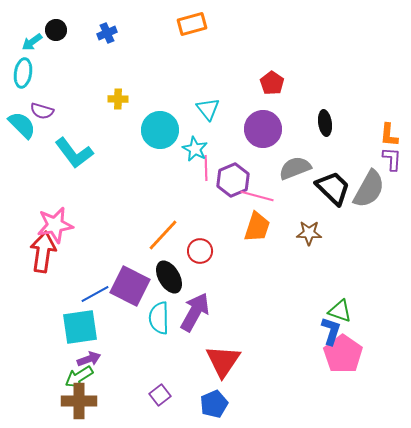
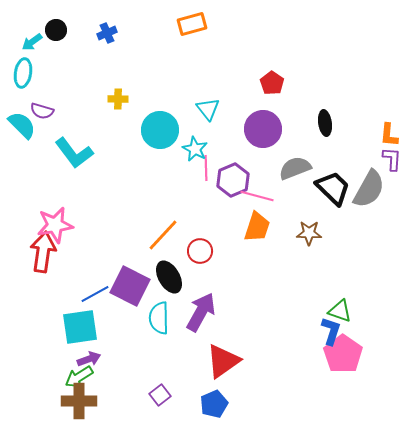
purple arrow at (195, 312): moved 6 px right
red triangle at (223, 361): rotated 21 degrees clockwise
